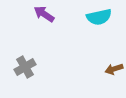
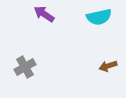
brown arrow: moved 6 px left, 3 px up
